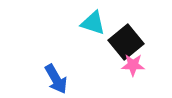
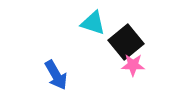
blue arrow: moved 4 px up
